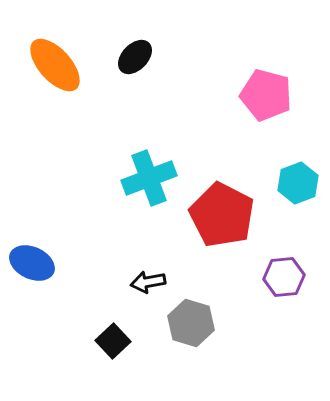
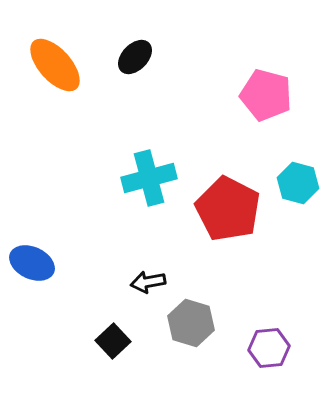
cyan cross: rotated 6 degrees clockwise
cyan hexagon: rotated 24 degrees counterclockwise
red pentagon: moved 6 px right, 6 px up
purple hexagon: moved 15 px left, 71 px down
